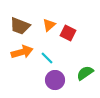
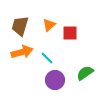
brown trapezoid: rotated 85 degrees clockwise
red square: moved 2 px right; rotated 28 degrees counterclockwise
